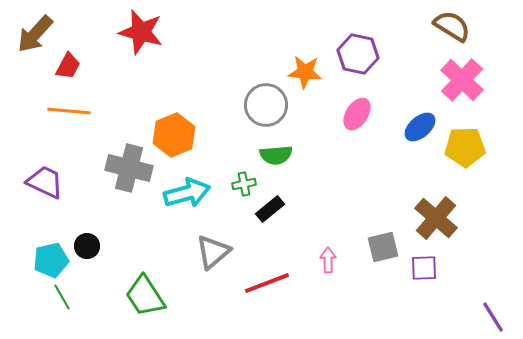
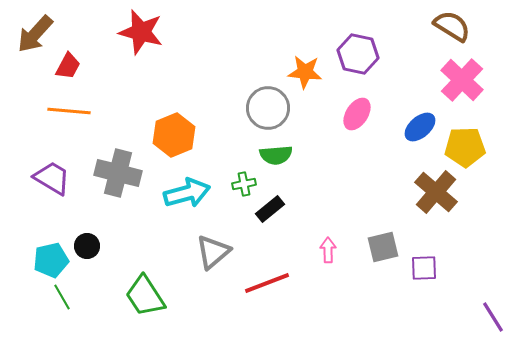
gray circle: moved 2 px right, 3 px down
gray cross: moved 11 px left, 5 px down
purple trapezoid: moved 7 px right, 4 px up; rotated 6 degrees clockwise
brown cross: moved 26 px up
pink arrow: moved 10 px up
